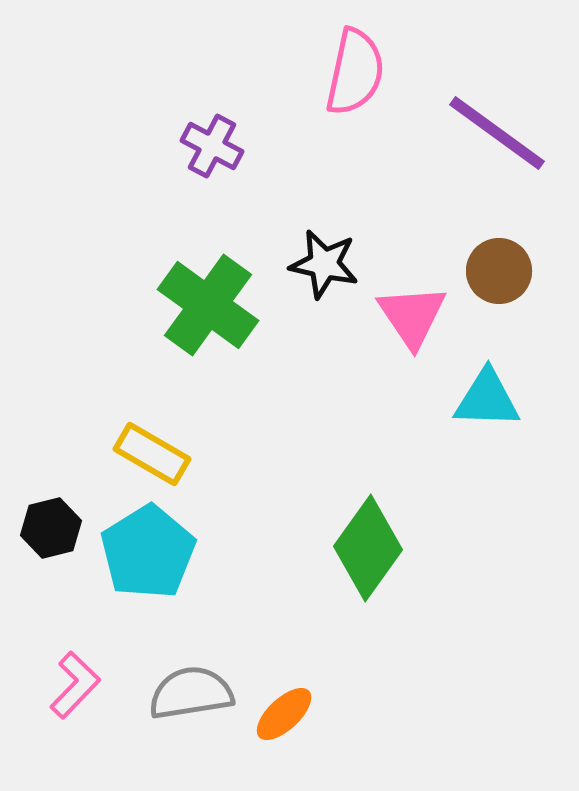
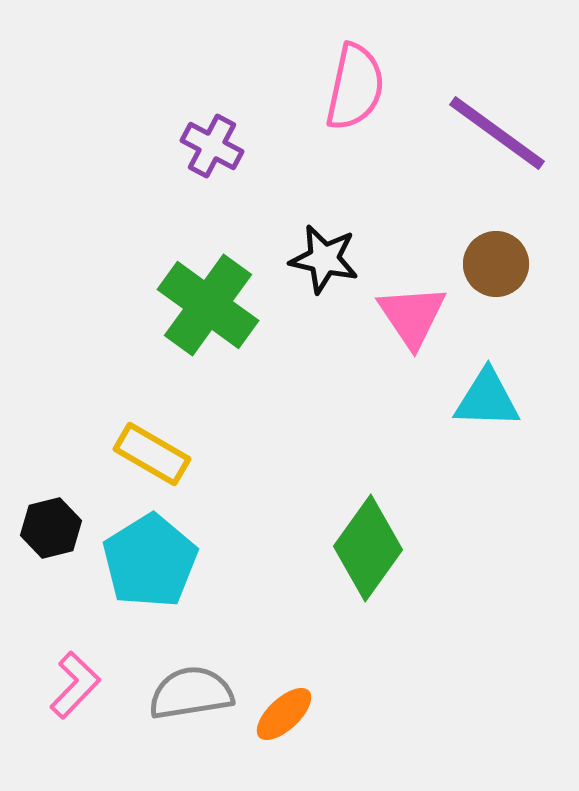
pink semicircle: moved 15 px down
black star: moved 5 px up
brown circle: moved 3 px left, 7 px up
cyan pentagon: moved 2 px right, 9 px down
